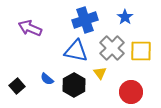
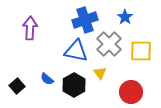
purple arrow: rotated 70 degrees clockwise
gray cross: moved 3 px left, 4 px up
